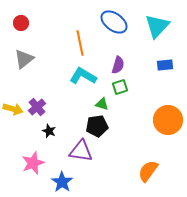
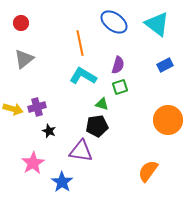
cyan triangle: moved 2 px up; rotated 36 degrees counterclockwise
blue rectangle: rotated 21 degrees counterclockwise
purple cross: rotated 24 degrees clockwise
pink star: rotated 10 degrees counterclockwise
